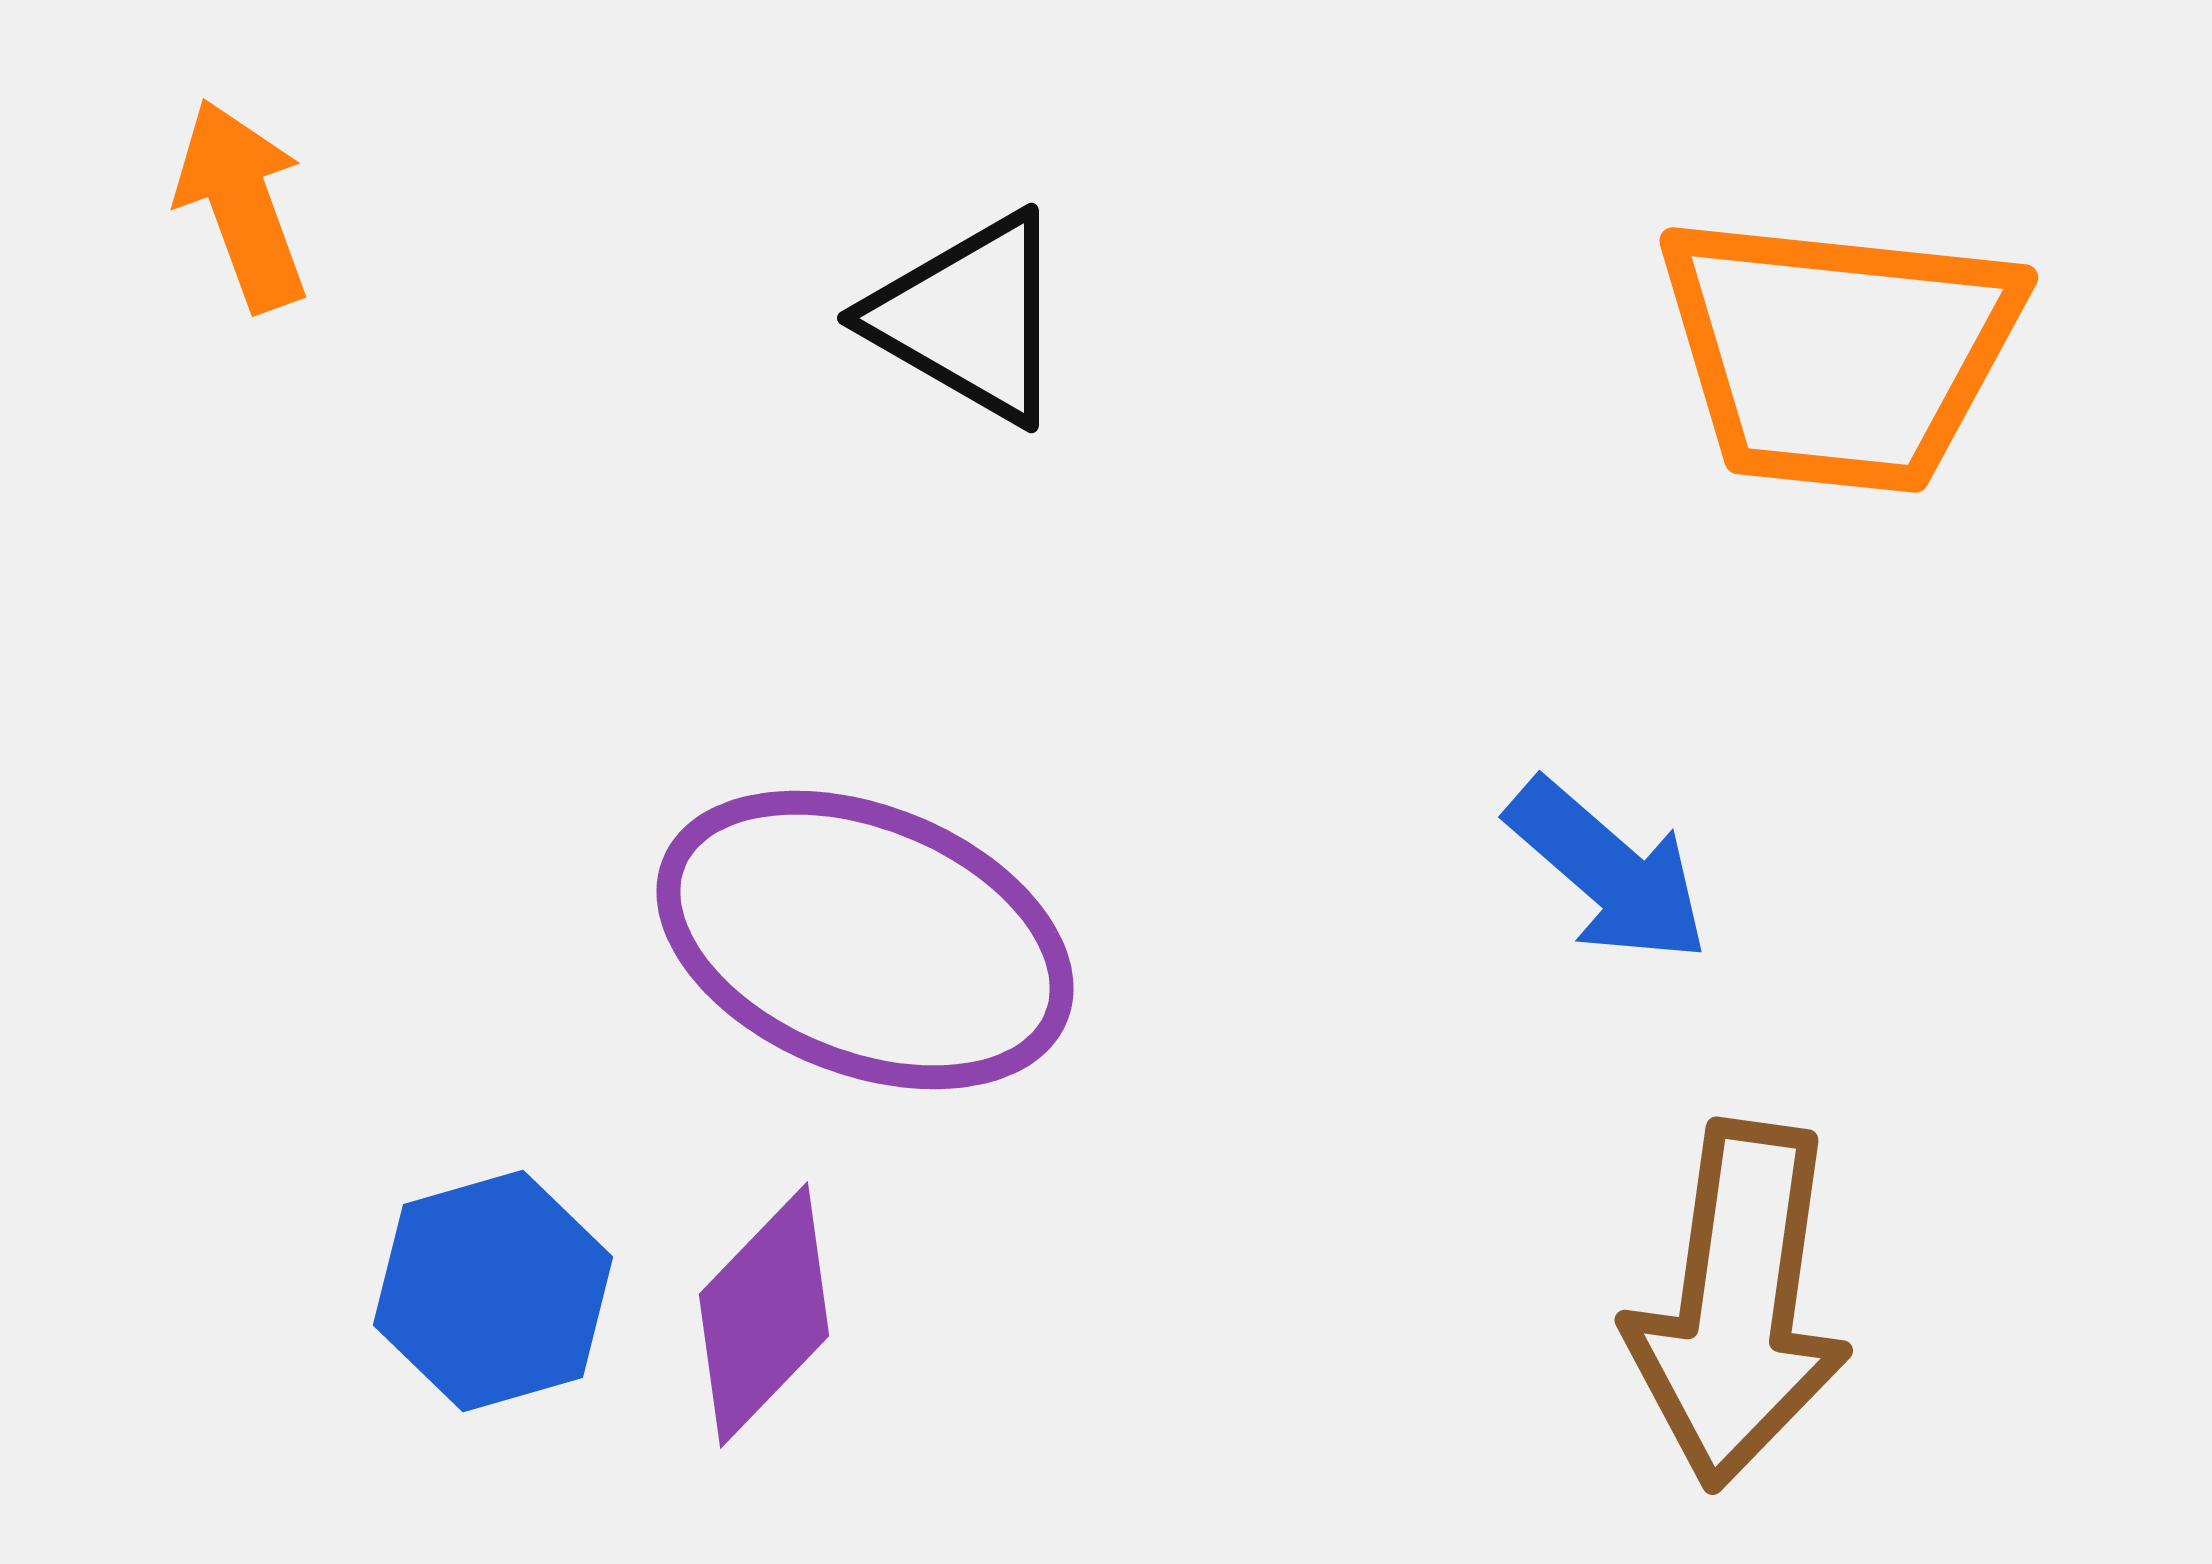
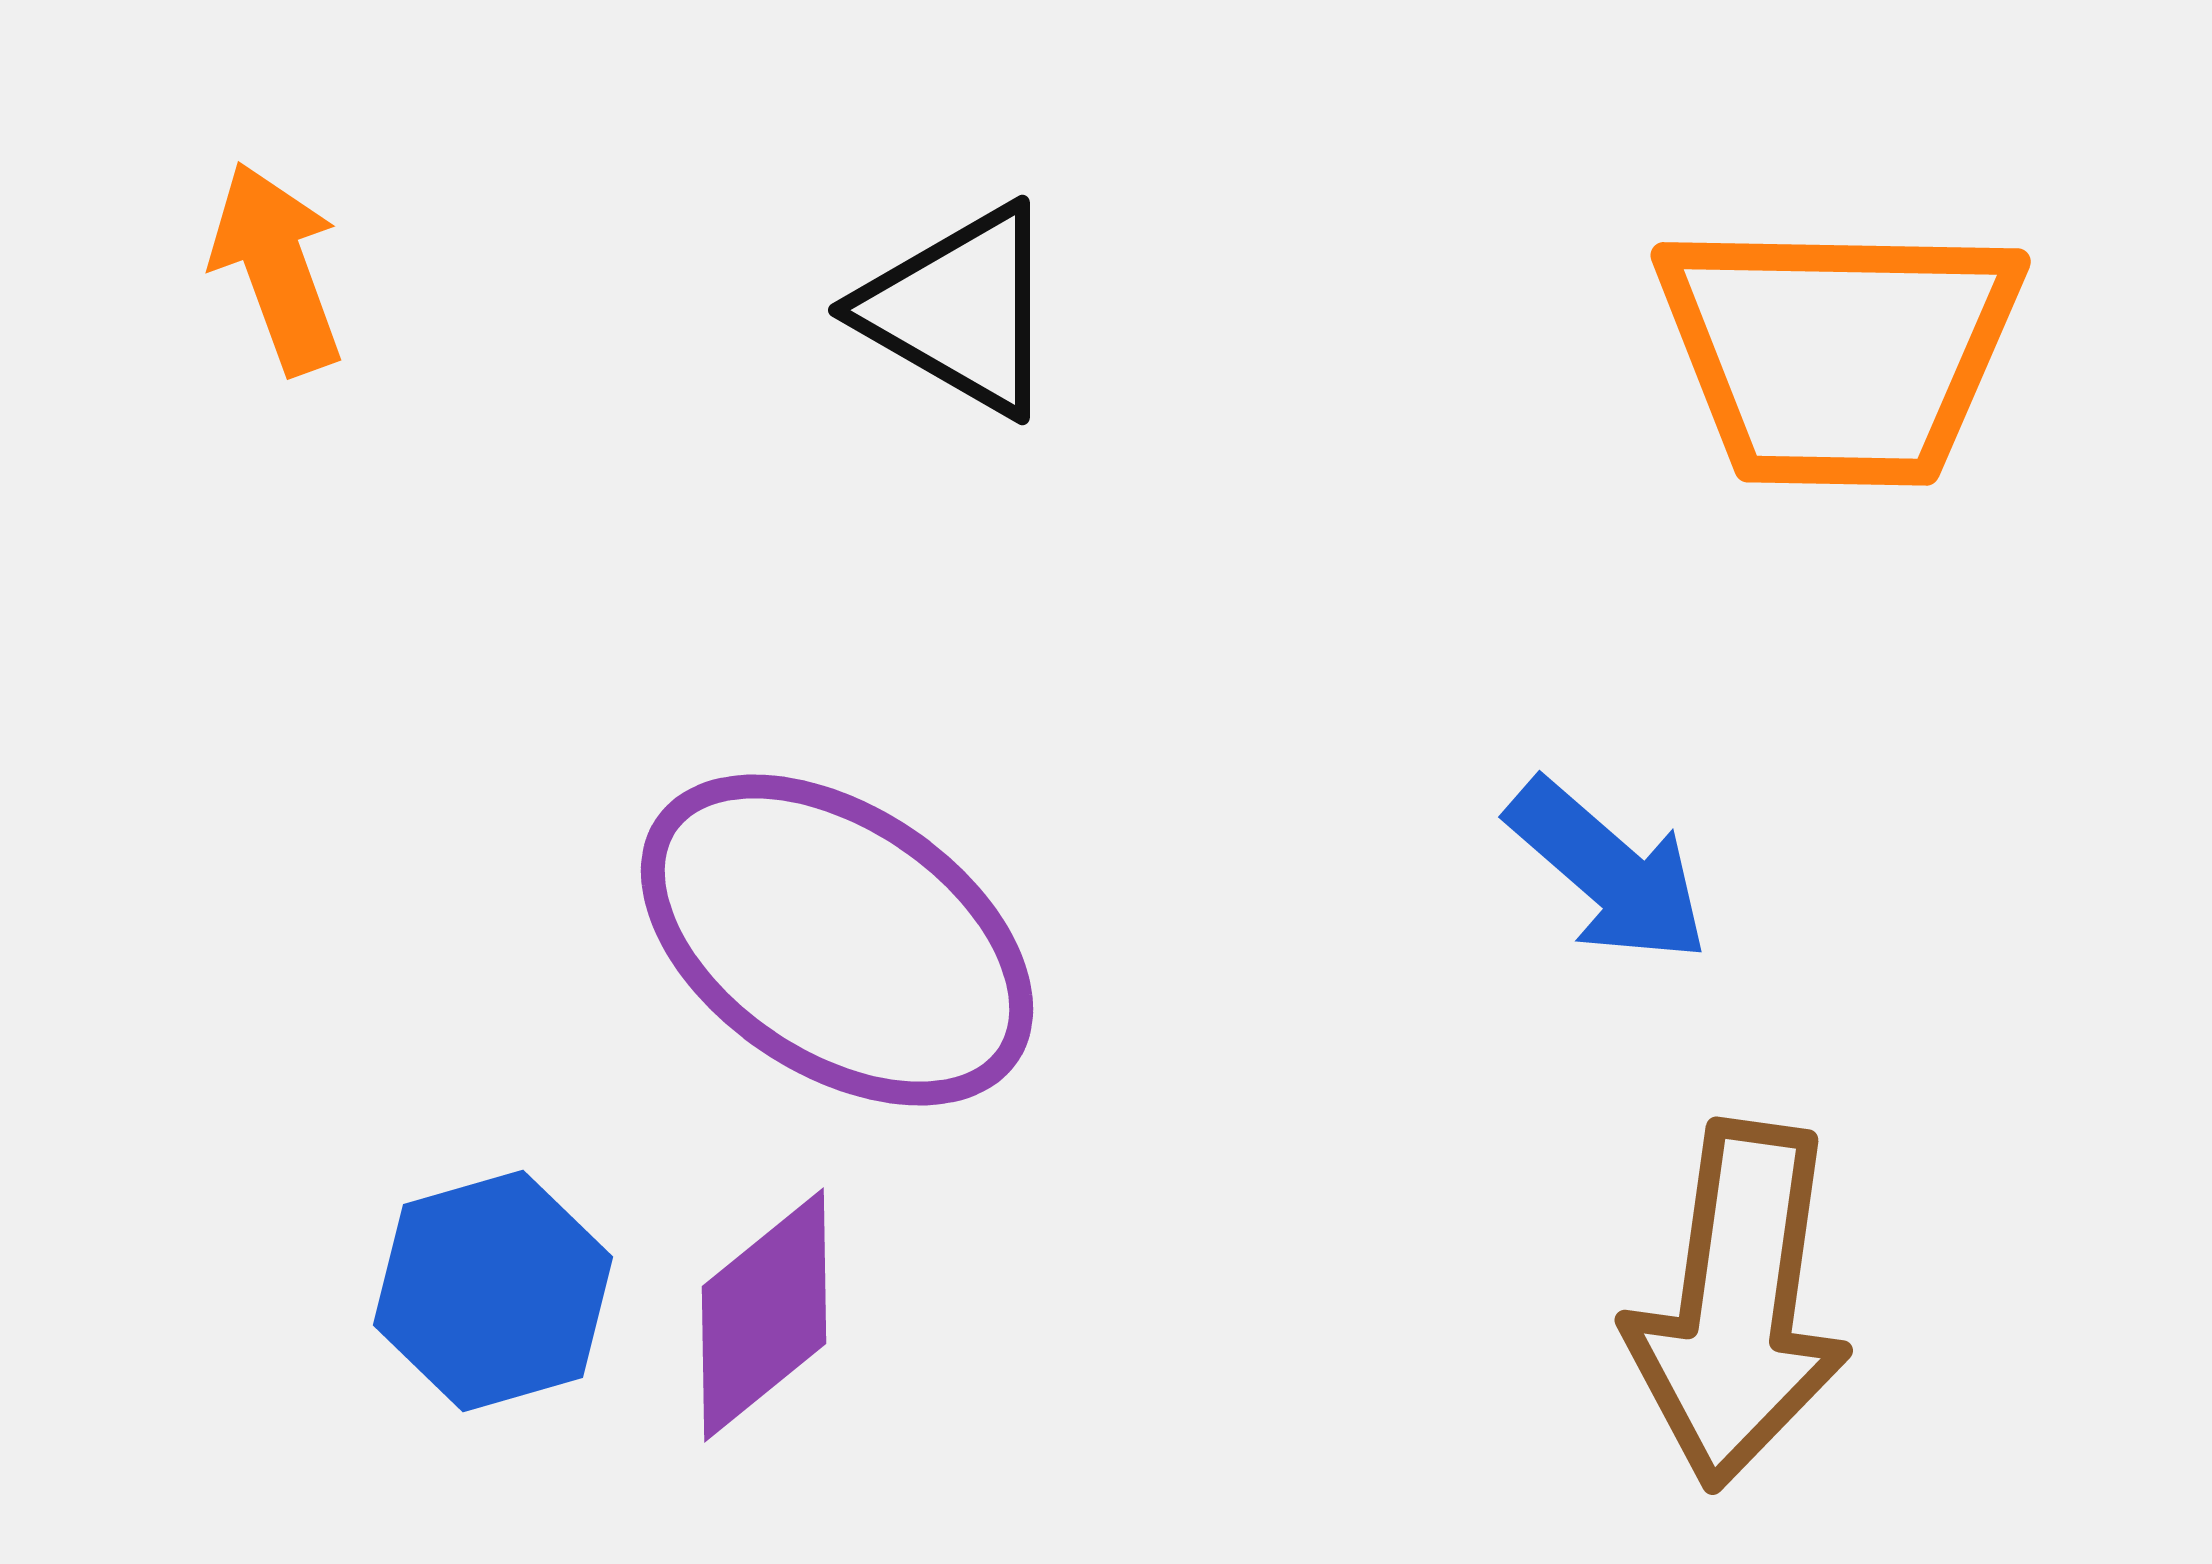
orange arrow: moved 35 px right, 63 px down
black triangle: moved 9 px left, 8 px up
orange trapezoid: rotated 5 degrees counterclockwise
purple ellipse: moved 28 px left; rotated 12 degrees clockwise
purple diamond: rotated 7 degrees clockwise
